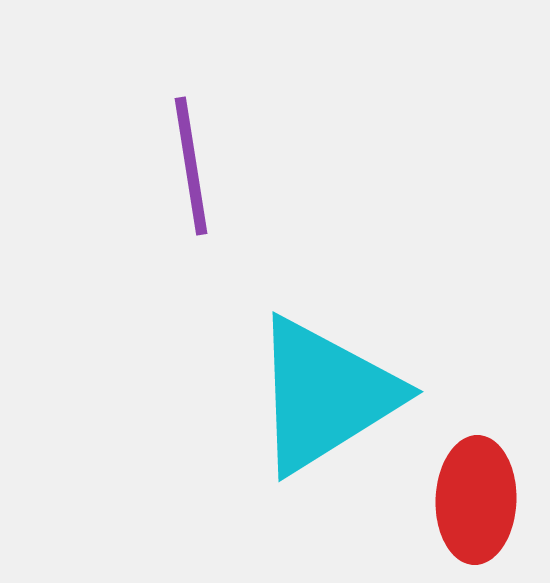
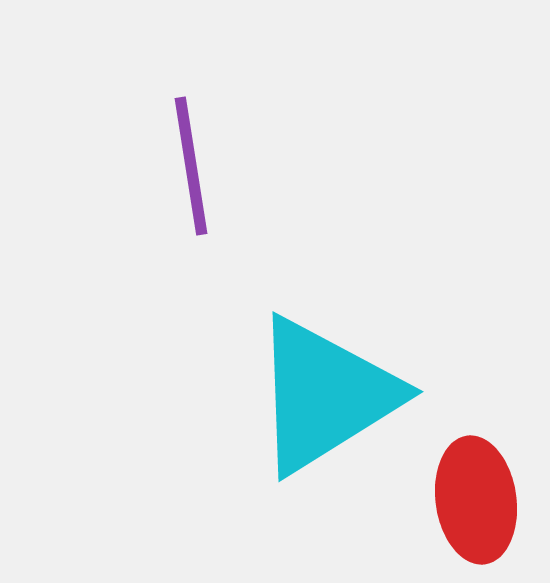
red ellipse: rotated 10 degrees counterclockwise
